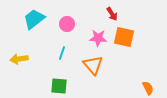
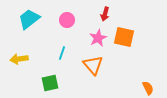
red arrow: moved 7 px left; rotated 48 degrees clockwise
cyan trapezoid: moved 5 px left
pink circle: moved 4 px up
pink star: rotated 30 degrees counterclockwise
green square: moved 9 px left, 3 px up; rotated 18 degrees counterclockwise
